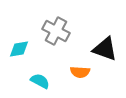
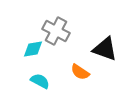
cyan diamond: moved 14 px right
orange semicircle: rotated 30 degrees clockwise
